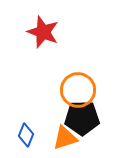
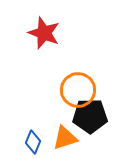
red star: moved 1 px right, 1 px down
black pentagon: moved 8 px right, 2 px up
blue diamond: moved 7 px right, 7 px down
